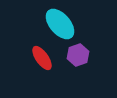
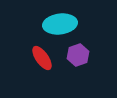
cyan ellipse: rotated 56 degrees counterclockwise
